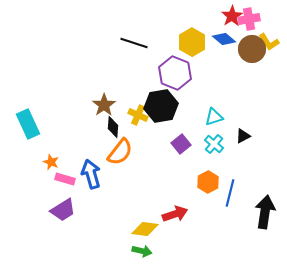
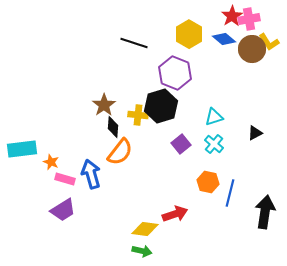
yellow hexagon: moved 3 px left, 8 px up
black hexagon: rotated 8 degrees counterclockwise
yellow cross: rotated 18 degrees counterclockwise
cyan rectangle: moved 6 px left, 25 px down; rotated 72 degrees counterclockwise
black triangle: moved 12 px right, 3 px up
orange hexagon: rotated 20 degrees counterclockwise
